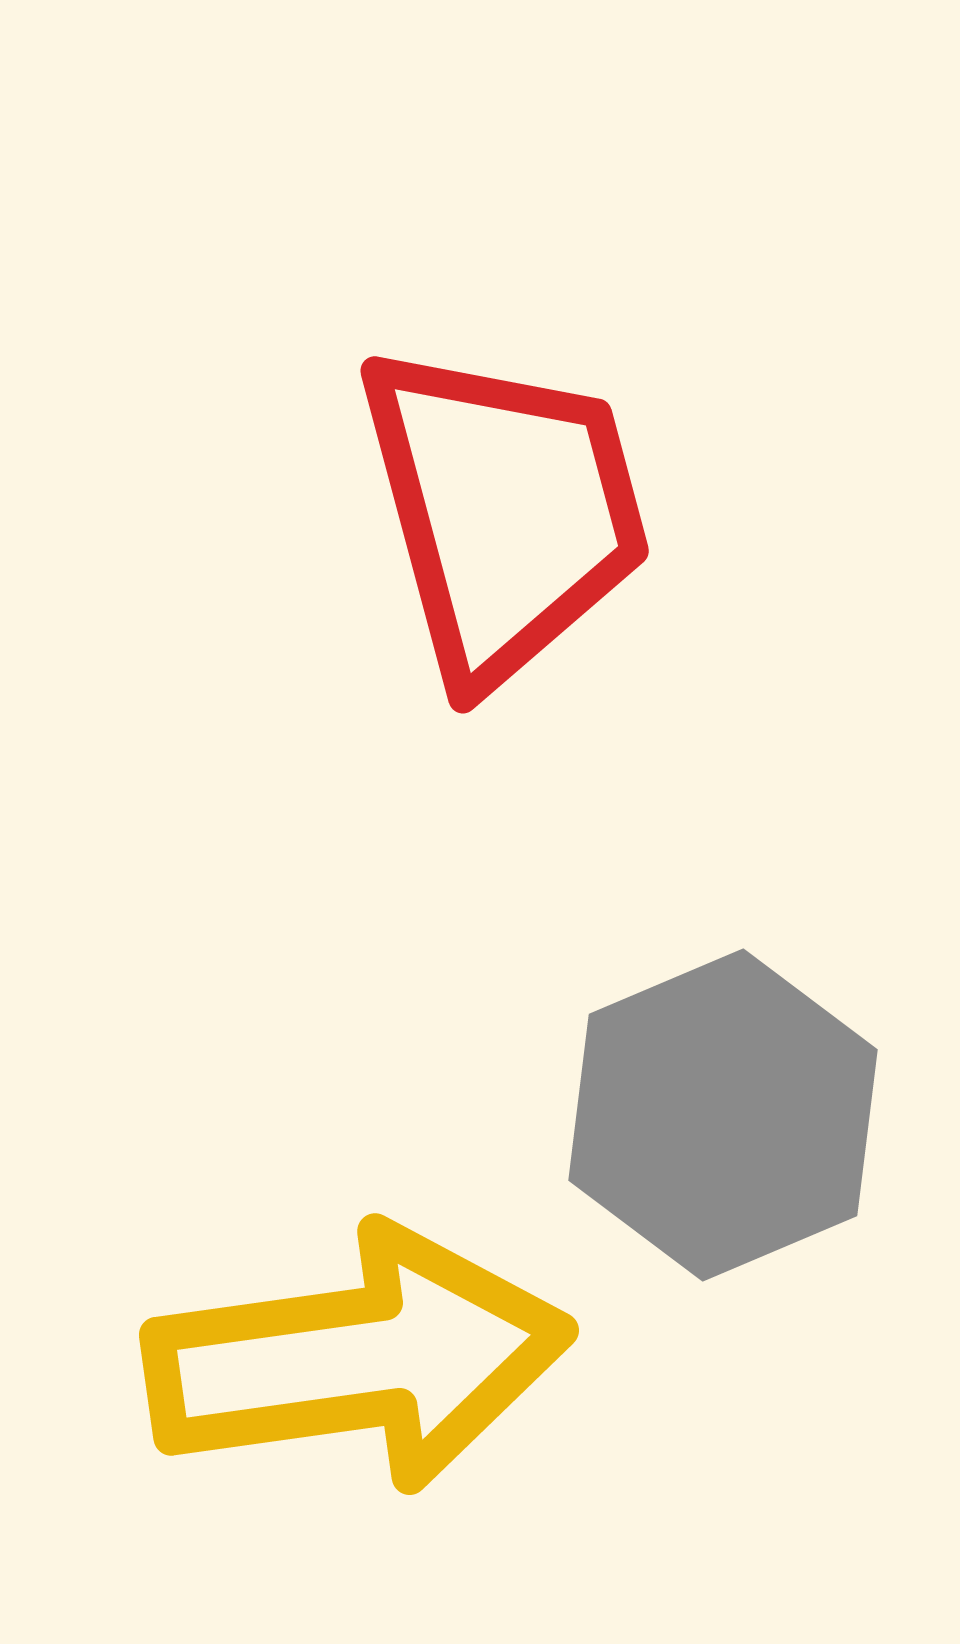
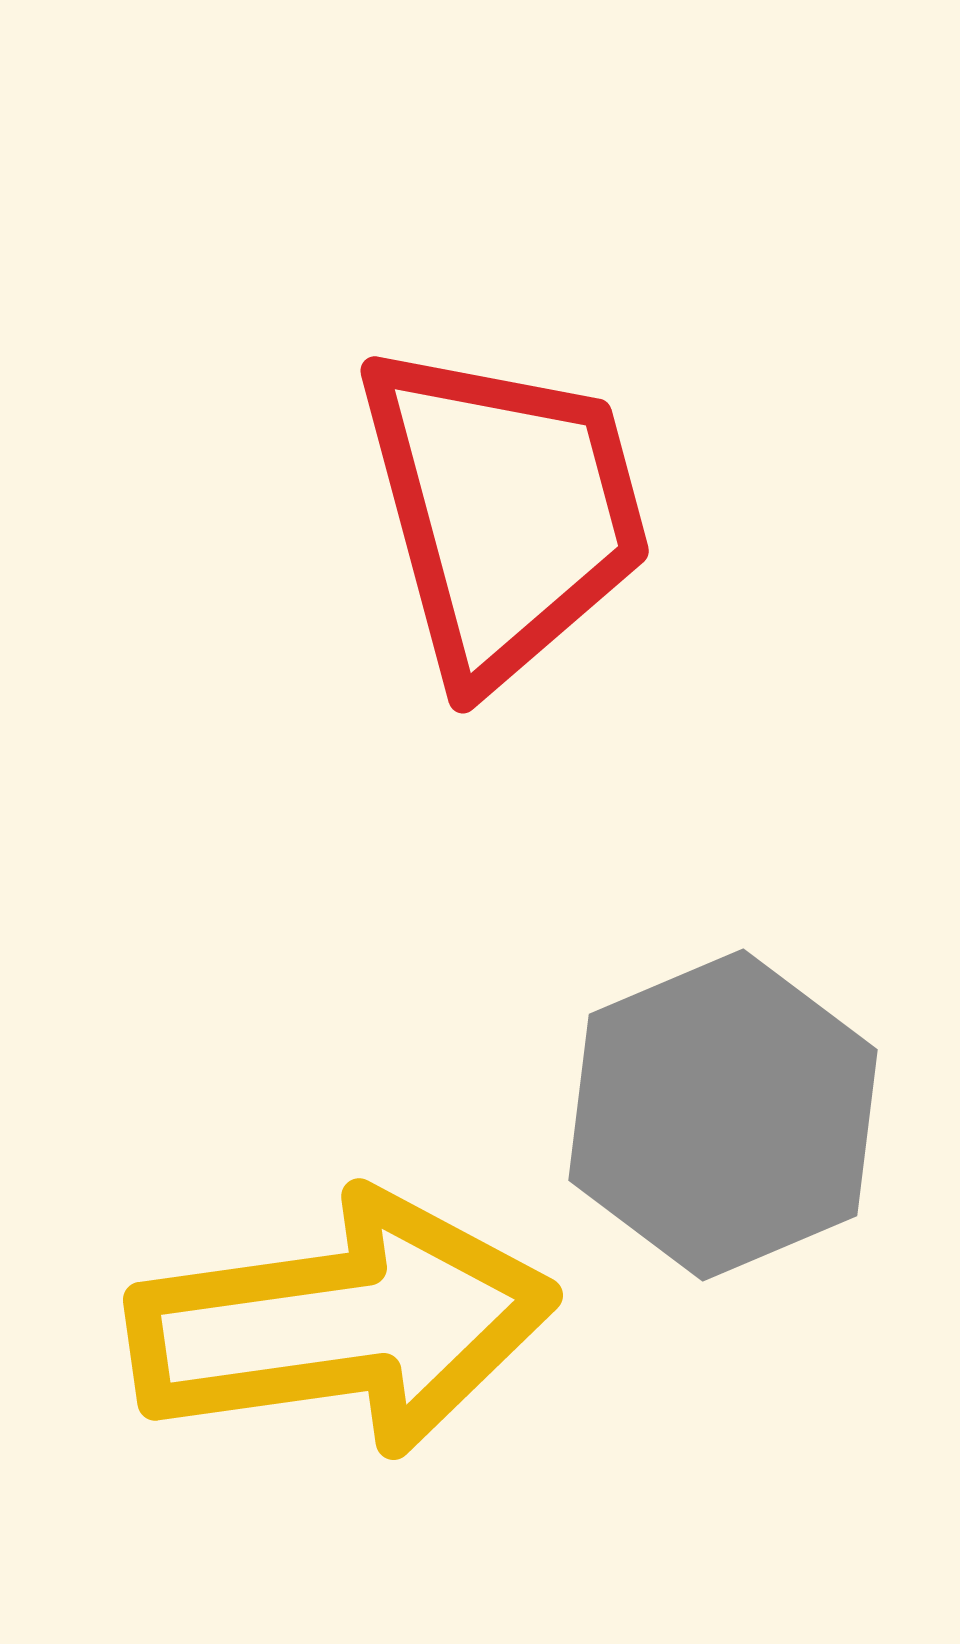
yellow arrow: moved 16 px left, 35 px up
